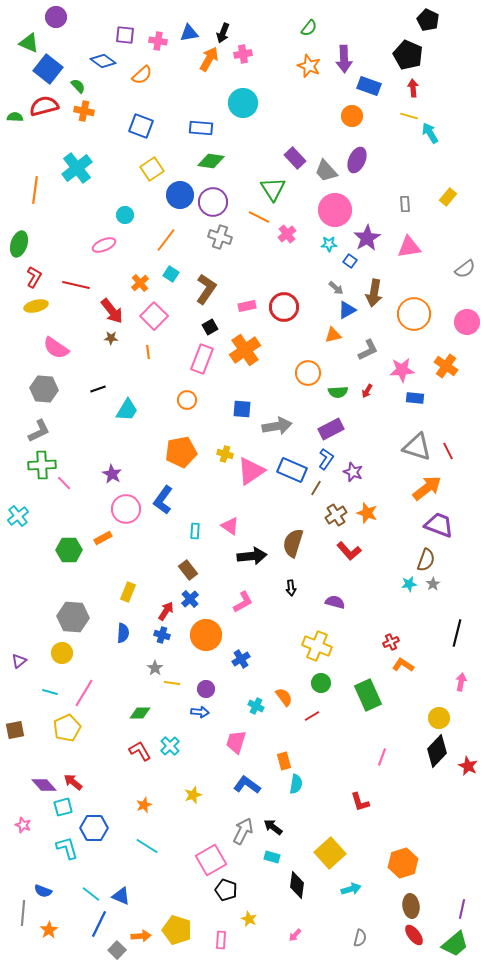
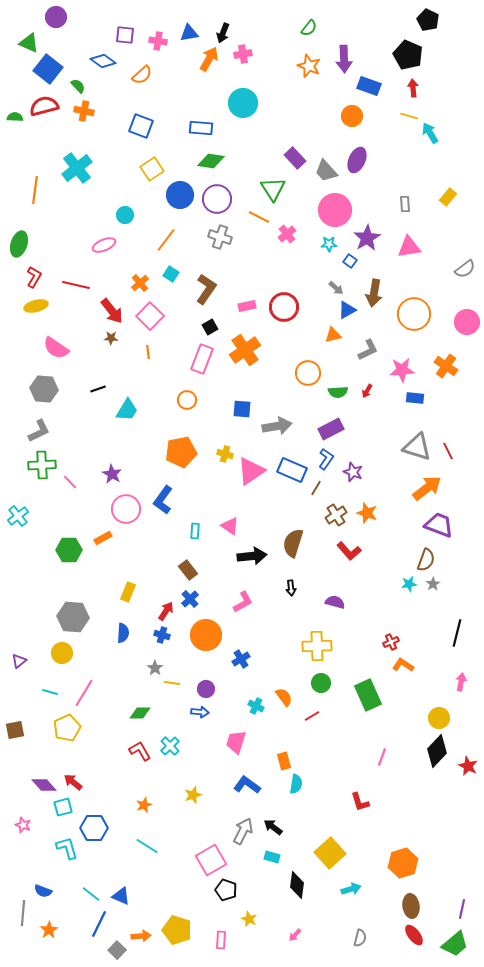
purple circle at (213, 202): moved 4 px right, 3 px up
pink square at (154, 316): moved 4 px left
pink line at (64, 483): moved 6 px right, 1 px up
yellow cross at (317, 646): rotated 24 degrees counterclockwise
